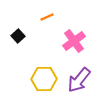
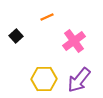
black square: moved 2 px left
